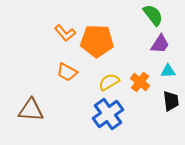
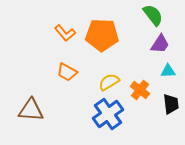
orange pentagon: moved 5 px right, 6 px up
orange cross: moved 8 px down
black trapezoid: moved 3 px down
